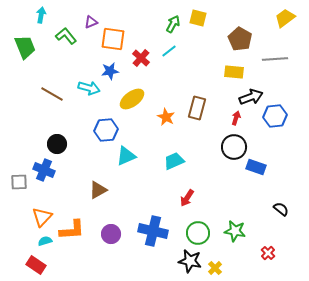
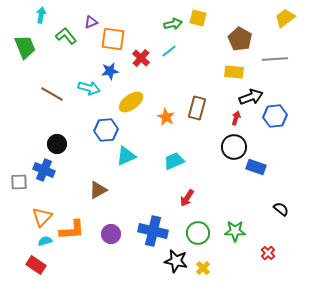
green arrow at (173, 24): rotated 48 degrees clockwise
yellow ellipse at (132, 99): moved 1 px left, 3 px down
green star at (235, 231): rotated 10 degrees counterclockwise
black star at (190, 261): moved 14 px left
yellow cross at (215, 268): moved 12 px left
